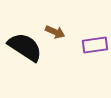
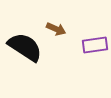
brown arrow: moved 1 px right, 3 px up
